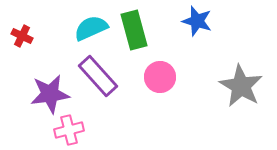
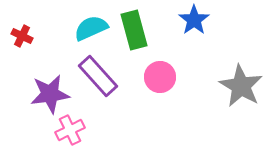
blue star: moved 3 px left, 1 px up; rotated 20 degrees clockwise
pink cross: moved 1 px right; rotated 12 degrees counterclockwise
